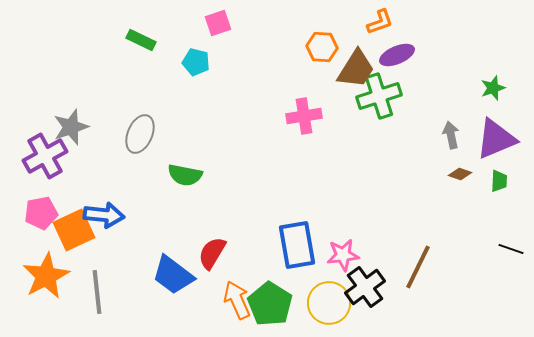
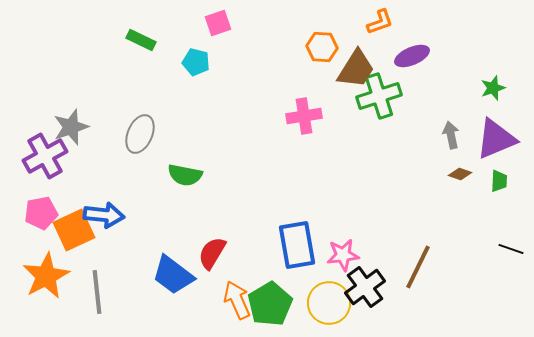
purple ellipse: moved 15 px right, 1 px down
green pentagon: rotated 9 degrees clockwise
